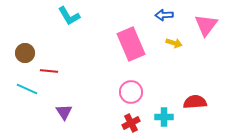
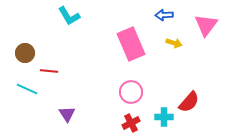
red semicircle: moved 6 px left; rotated 135 degrees clockwise
purple triangle: moved 3 px right, 2 px down
